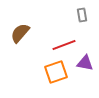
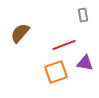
gray rectangle: moved 1 px right
